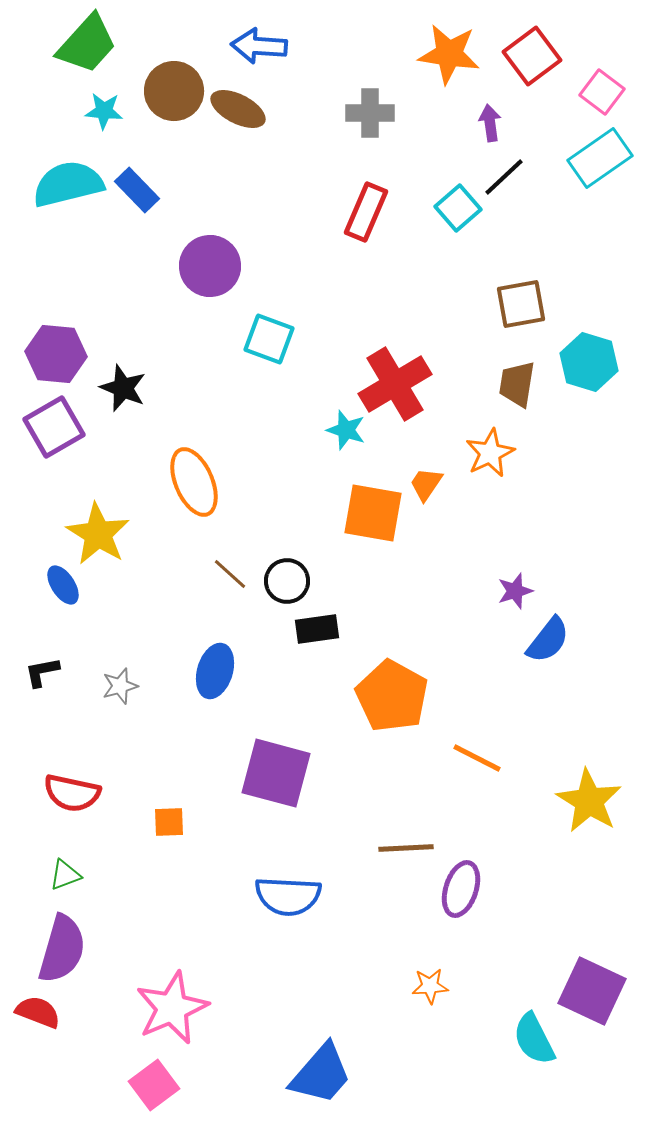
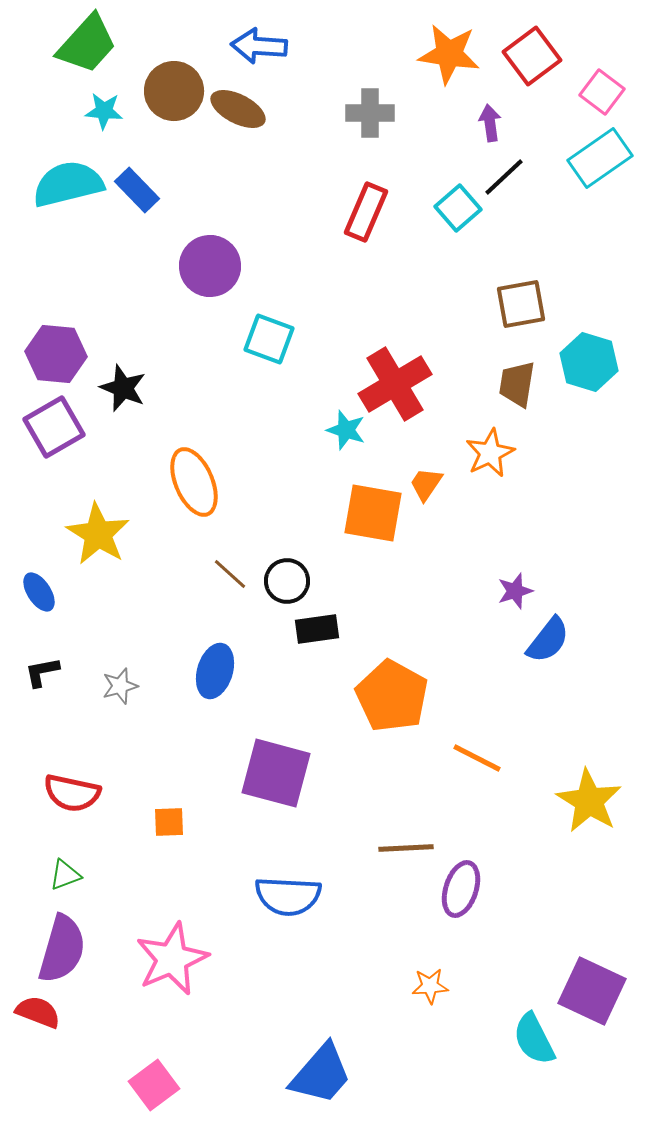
blue ellipse at (63, 585): moved 24 px left, 7 px down
pink star at (172, 1008): moved 49 px up
